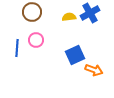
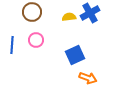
blue line: moved 5 px left, 3 px up
orange arrow: moved 6 px left, 8 px down
